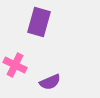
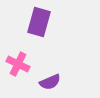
pink cross: moved 3 px right, 1 px up
